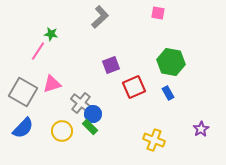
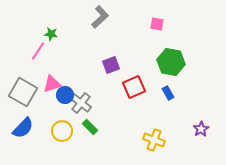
pink square: moved 1 px left, 11 px down
blue circle: moved 28 px left, 19 px up
